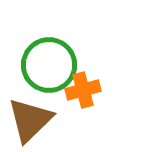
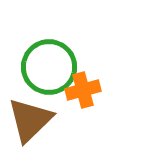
green circle: moved 2 px down
